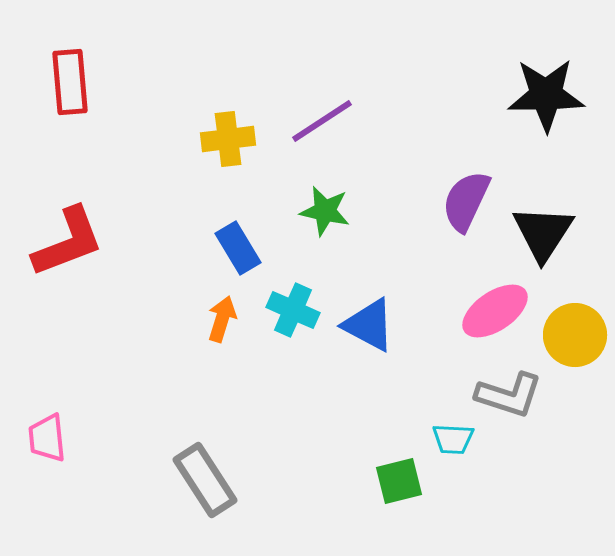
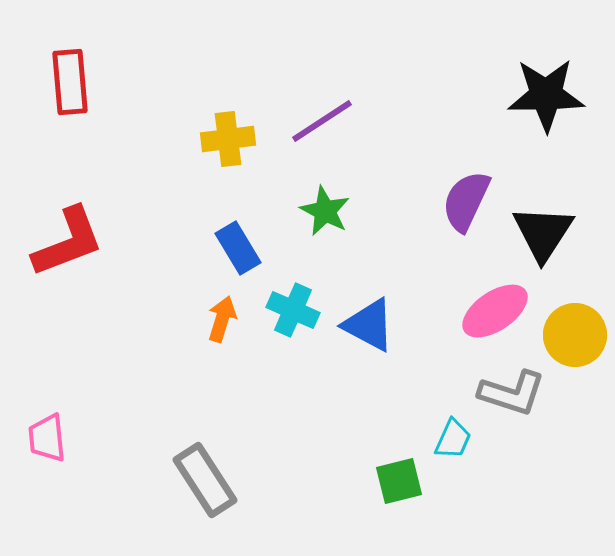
green star: rotated 15 degrees clockwise
gray L-shape: moved 3 px right, 2 px up
cyan trapezoid: rotated 69 degrees counterclockwise
